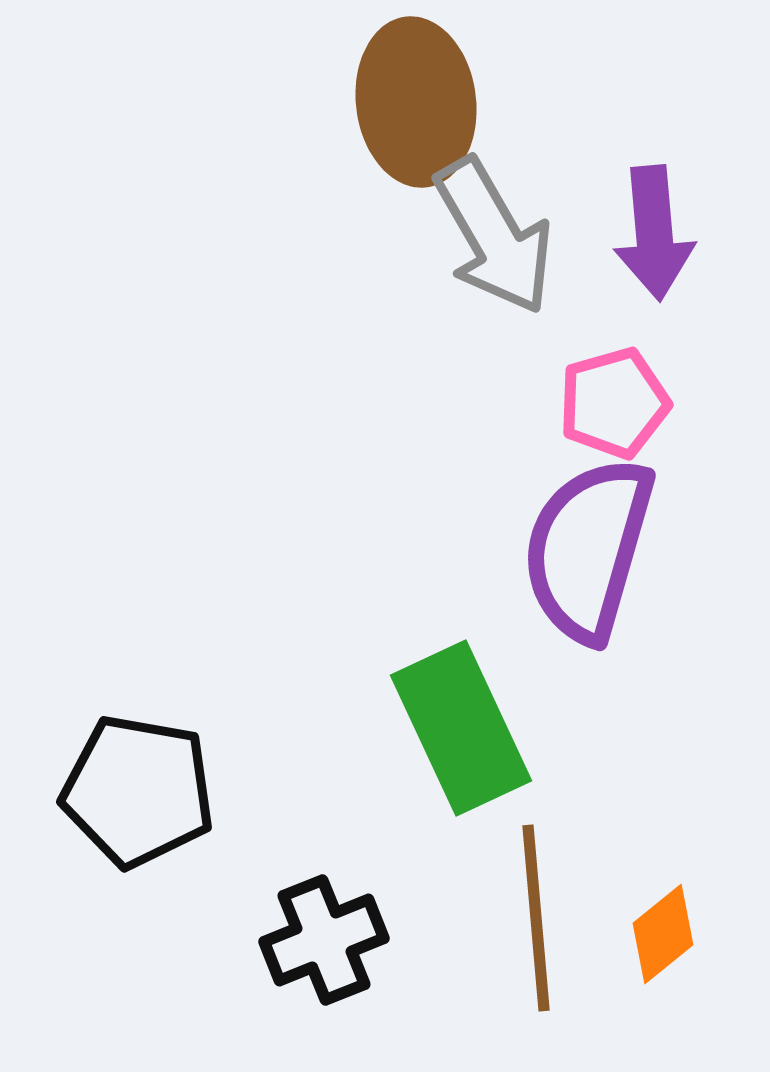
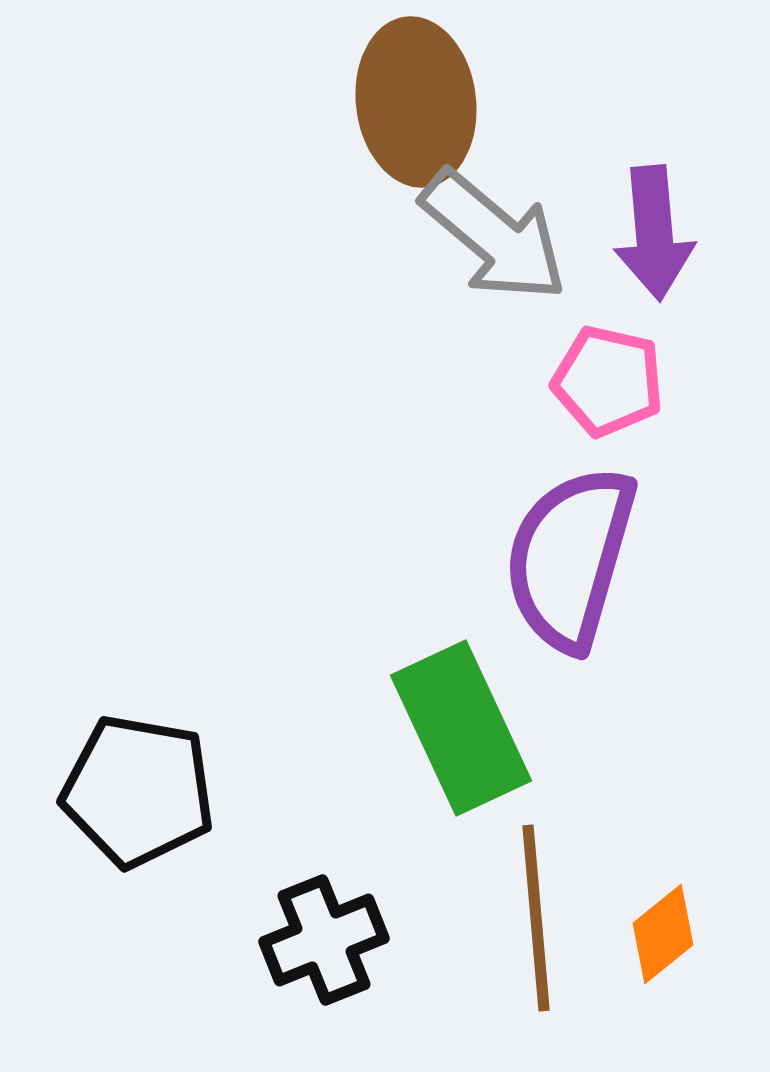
gray arrow: rotated 20 degrees counterclockwise
pink pentagon: moved 6 px left, 22 px up; rotated 29 degrees clockwise
purple semicircle: moved 18 px left, 9 px down
